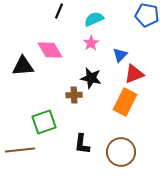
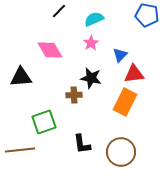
black line: rotated 21 degrees clockwise
black triangle: moved 2 px left, 11 px down
red triangle: rotated 15 degrees clockwise
black L-shape: rotated 15 degrees counterclockwise
